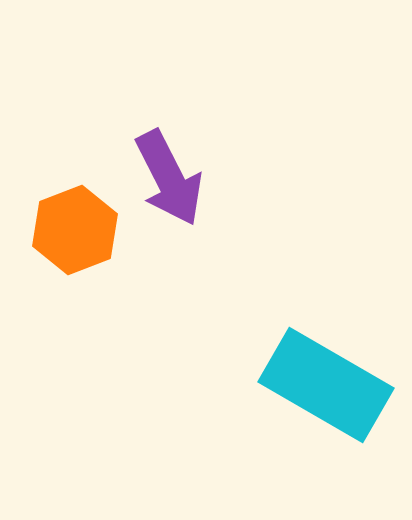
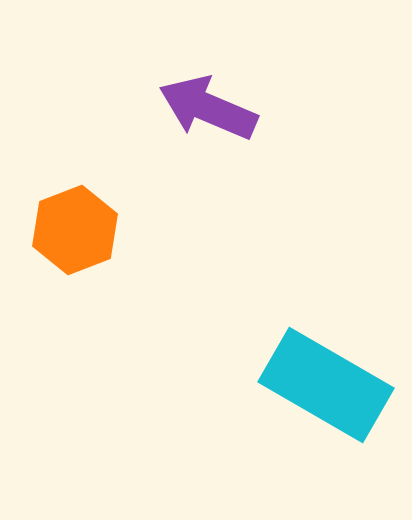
purple arrow: moved 39 px right, 70 px up; rotated 140 degrees clockwise
